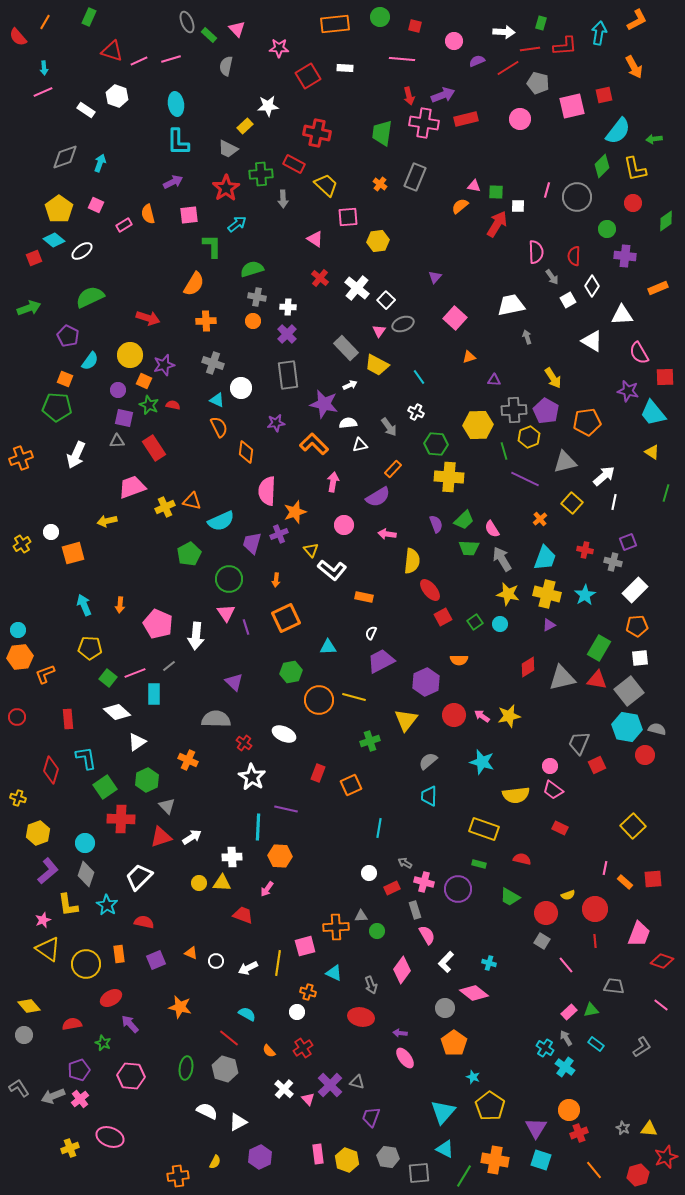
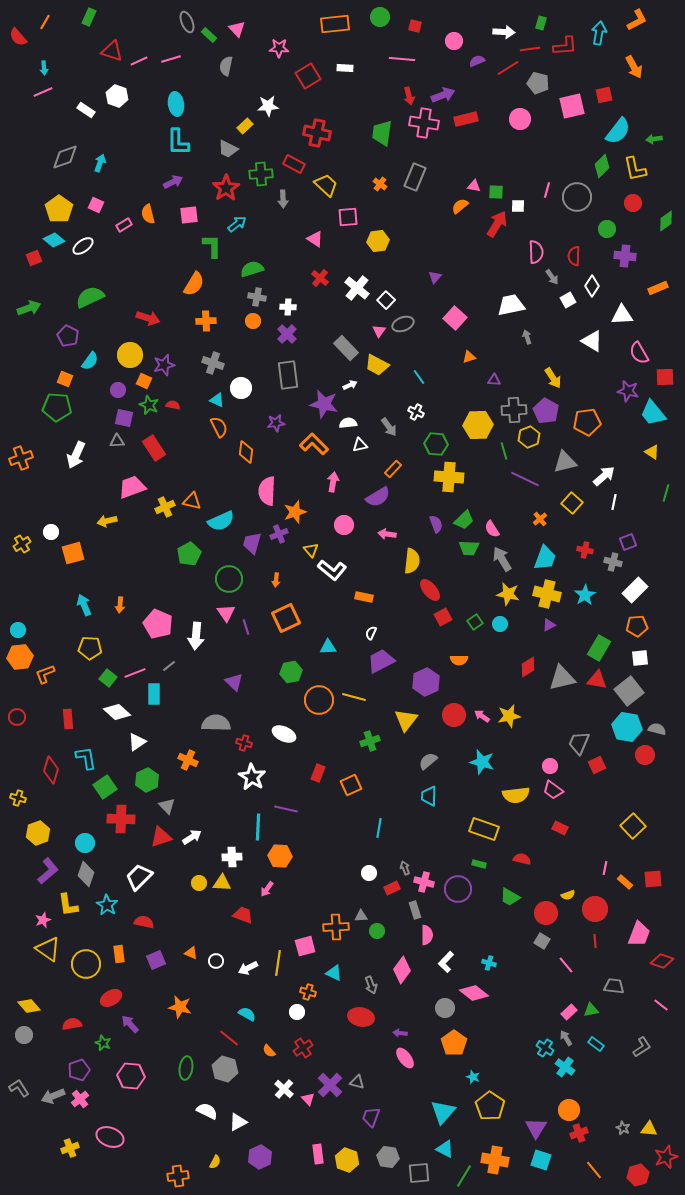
white ellipse at (82, 251): moved 1 px right, 5 px up
gray semicircle at (216, 719): moved 4 px down
red cross at (244, 743): rotated 21 degrees counterclockwise
gray arrow at (405, 863): moved 5 px down; rotated 40 degrees clockwise
pink semicircle at (427, 935): rotated 30 degrees clockwise
